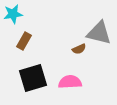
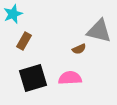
cyan star: rotated 12 degrees counterclockwise
gray triangle: moved 2 px up
pink semicircle: moved 4 px up
